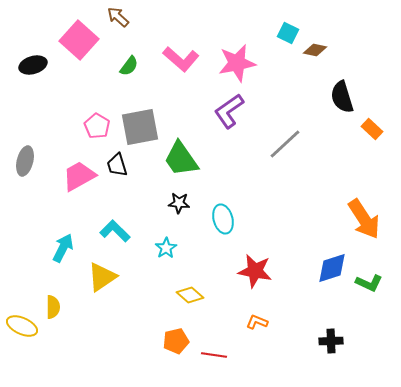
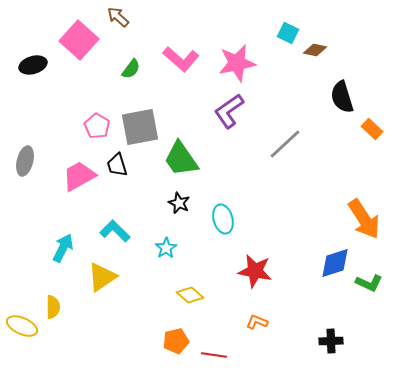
green semicircle: moved 2 px right, 3 px down
black star: rotated 20 degrees clockwise
blue diamond: moved 3 px right, 5 px up
